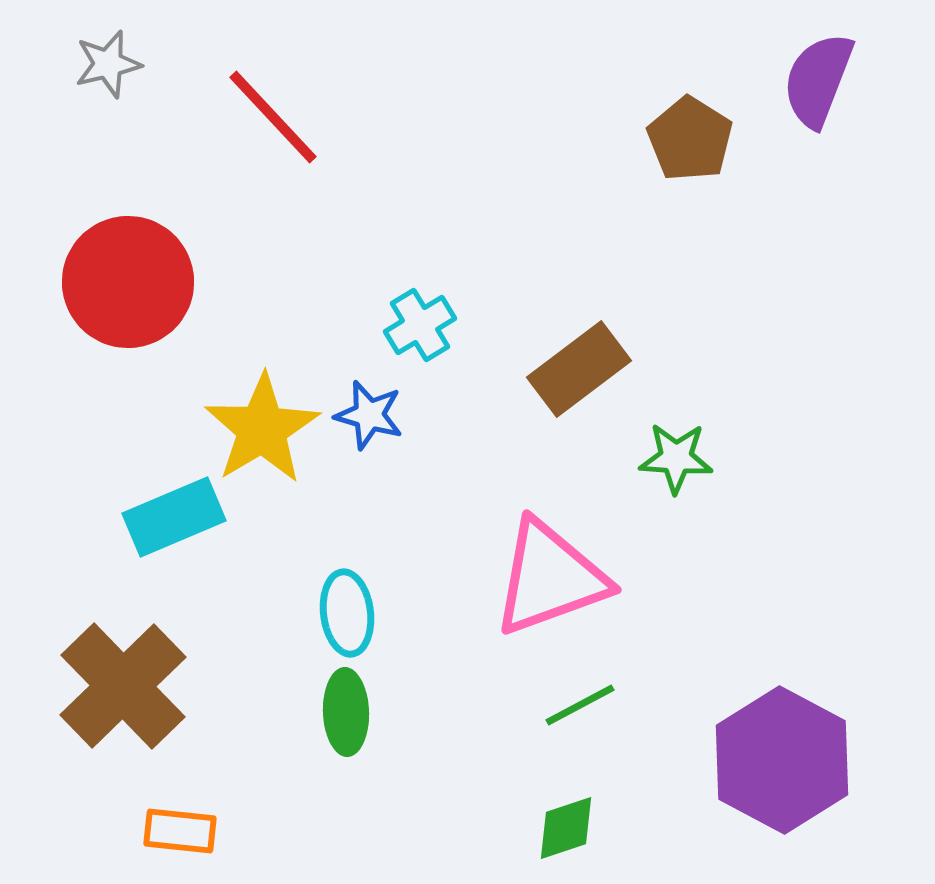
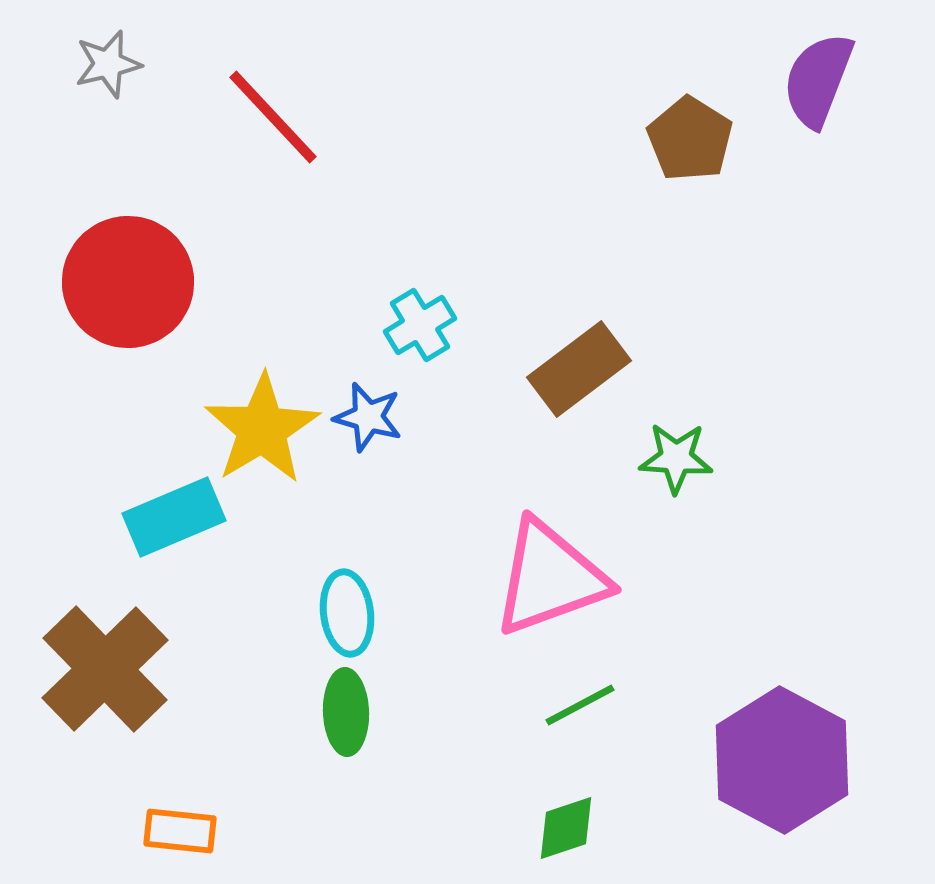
blue star: moved 1 px left, 2 px down
brown cross: moved 18 px left, 17 px up
